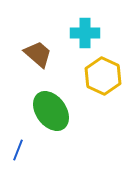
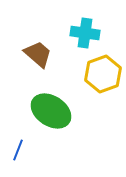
cyan cross: rotated 8 degrees clockwise
yellow hexagon: moved 2 px up; rotated 15 degrees clockwise
green ellipse: rotated 21 degrees counterclockwise
